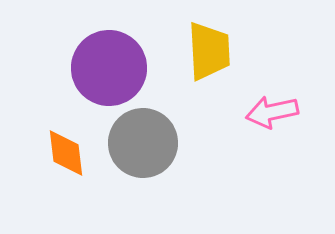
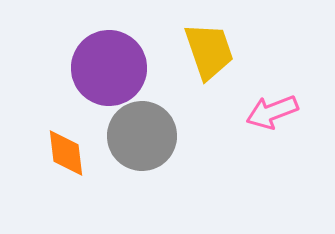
yellow trapezoid: rotated 16 degrees counterclockwise
pink arrow: rotated 9 degrees counterclockwise
gray circle: moved 1 px left, 7 px up
